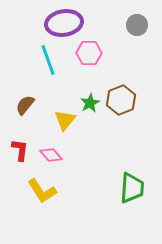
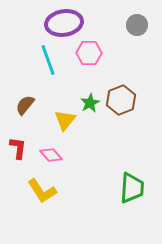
red L-shape: moved 2 px left, 2 px up
